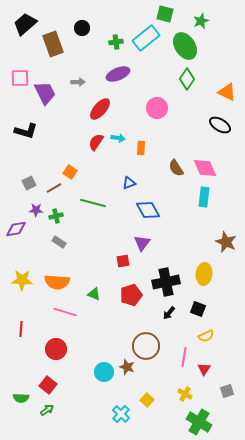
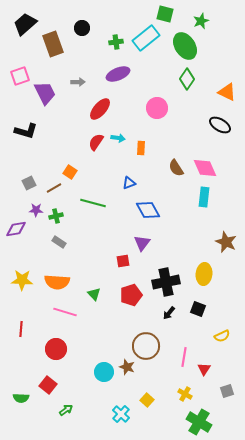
pink square at (20, 78): moved 2 px up; rotated 18 degrees counterclockwise
green triangle at (94, 294): rotated 24 degrees clockwise
yellow semicircle at (206, 336): moved 16 px right
green arrow at (47, 410): moved 19 px right
